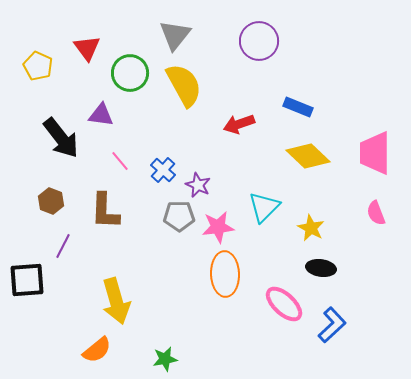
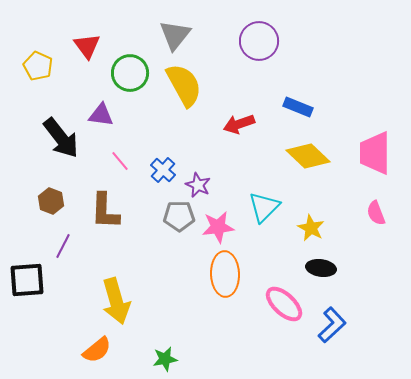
red triangle: moved 2 px up
